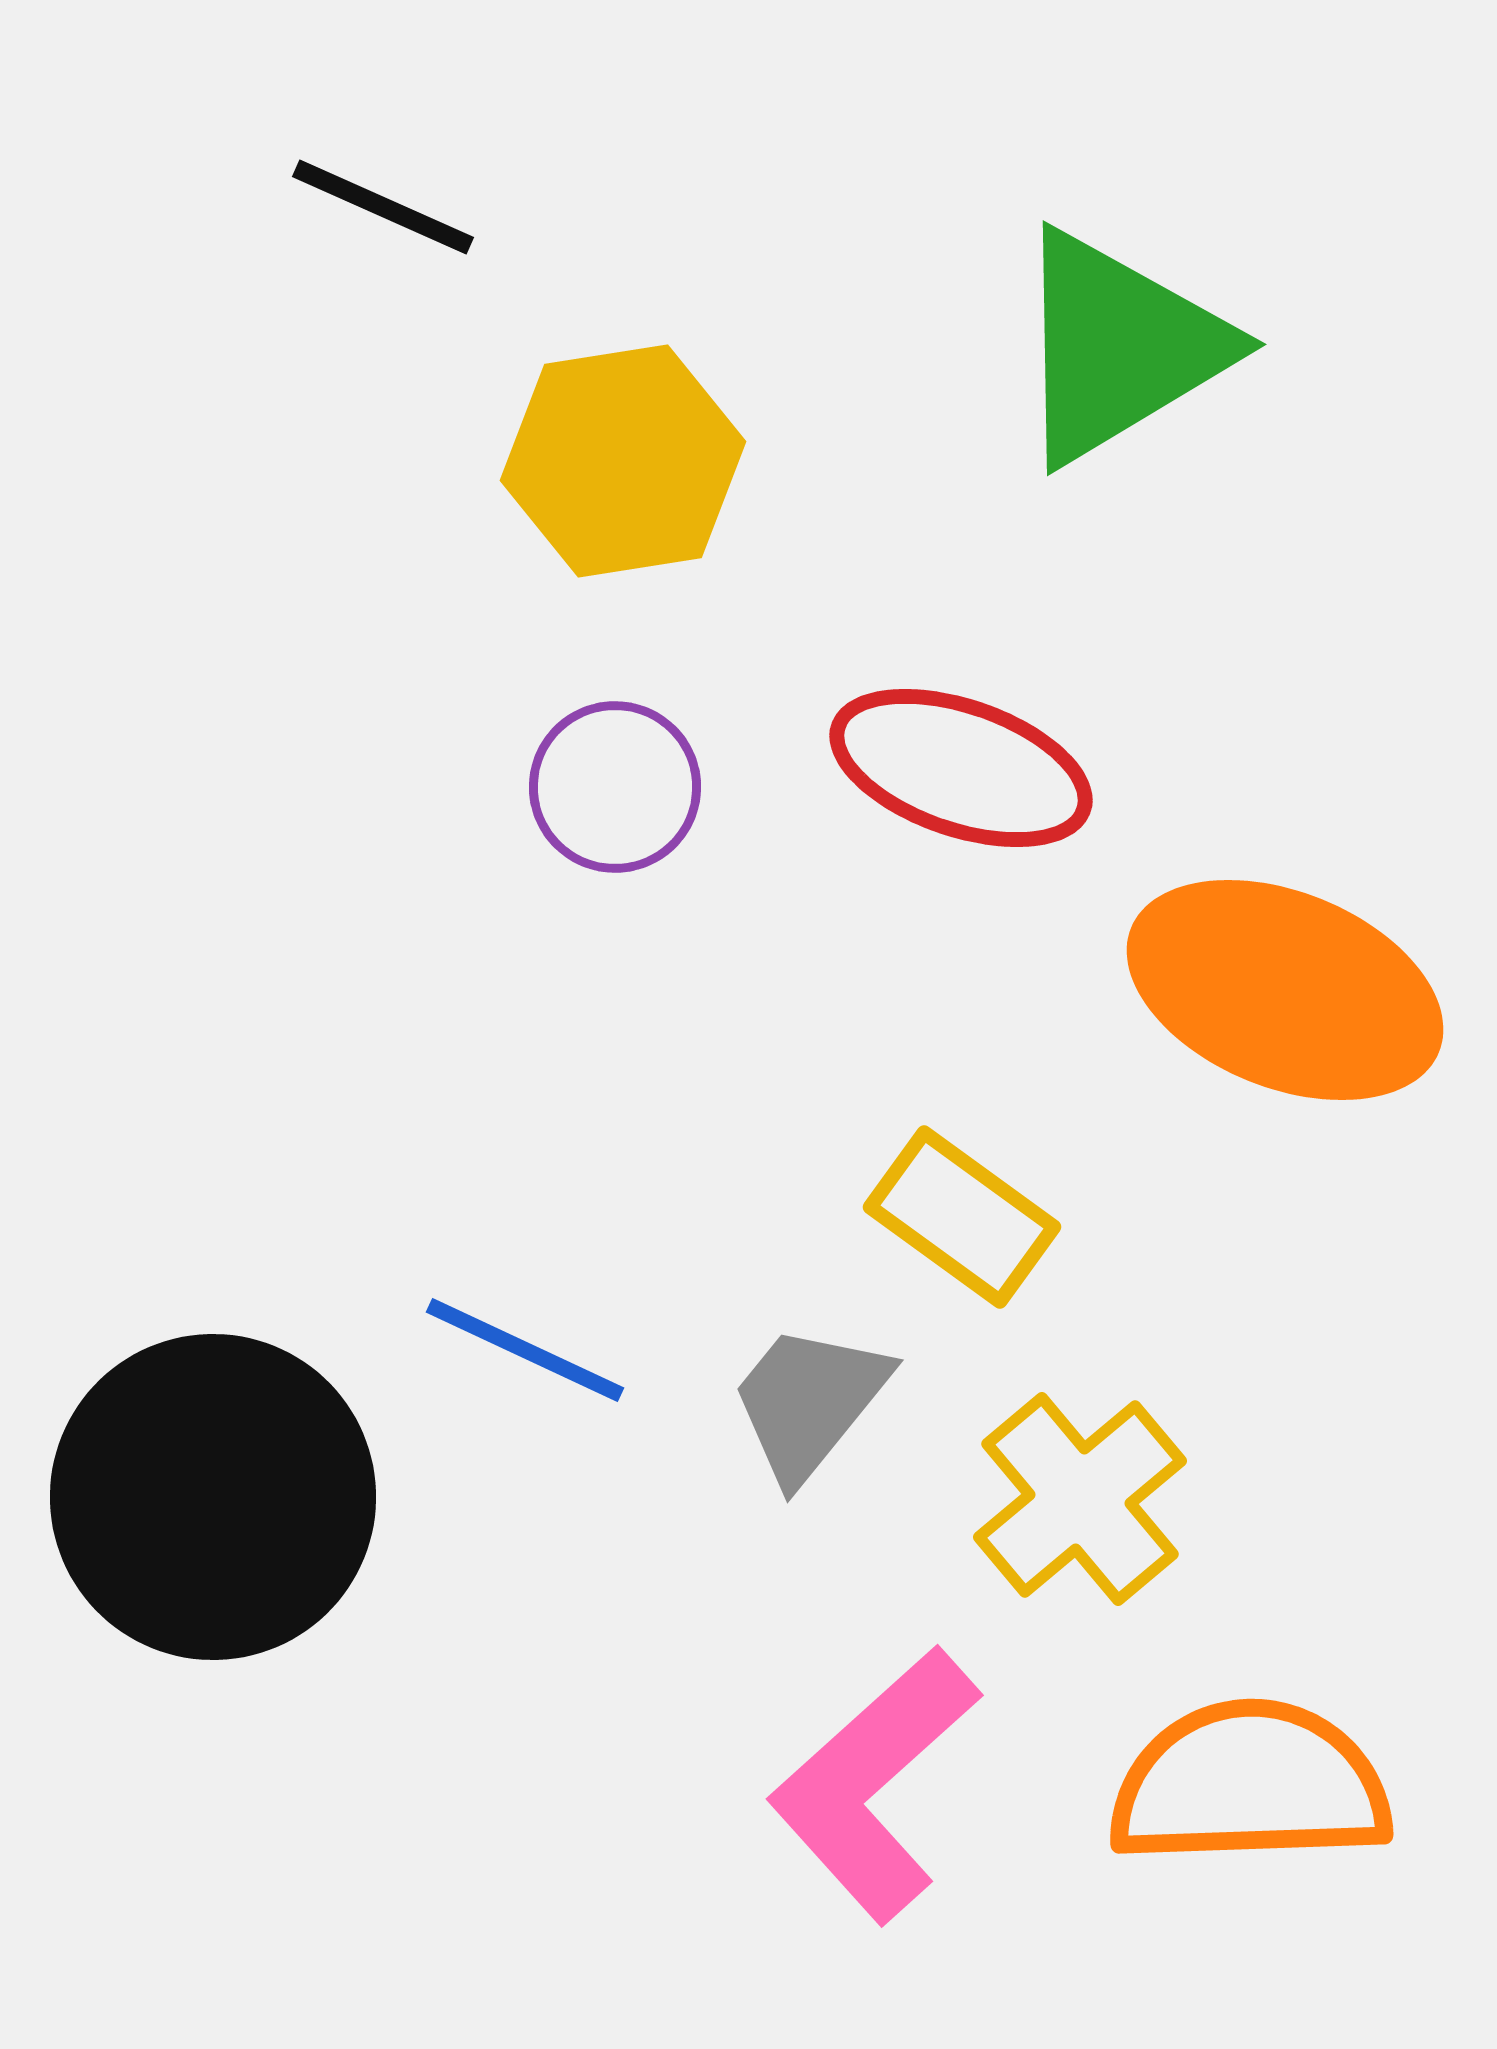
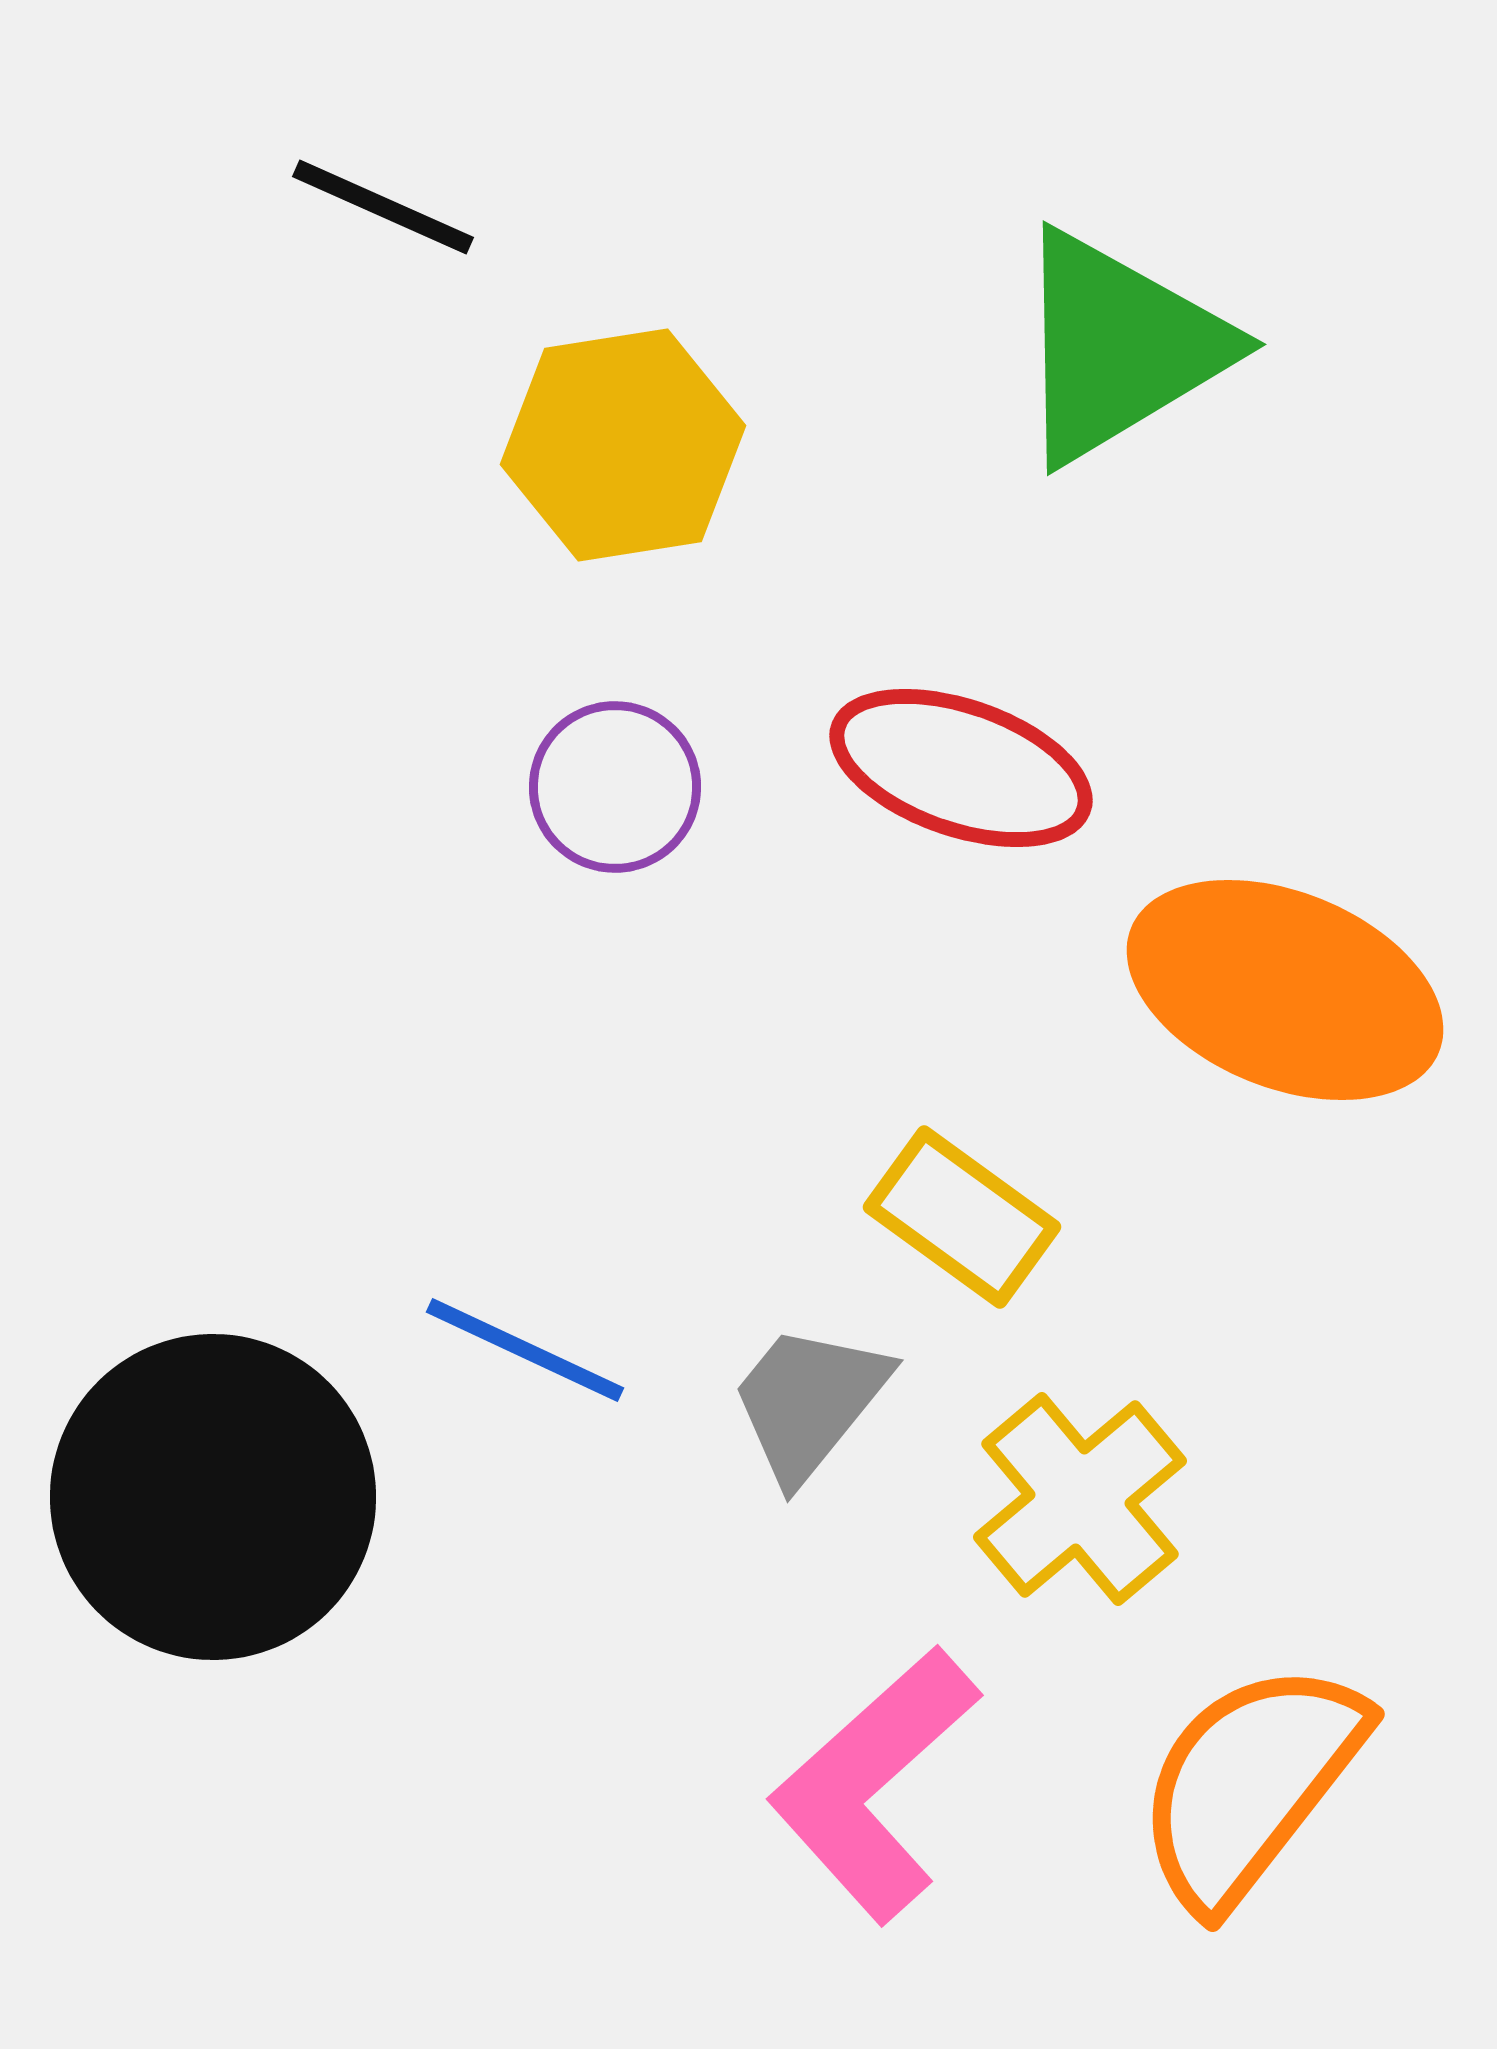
yellow hexagon: moved 16 px up
orange semicircle: rotated 50 degrees counterclockwise
